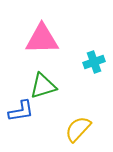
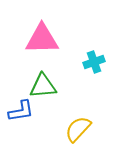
green triangle: rotated 12 degrees clockwise
